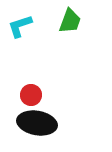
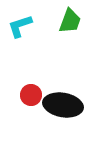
black ellipse: moved 26 px right, 18 px up
